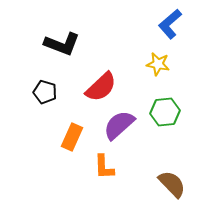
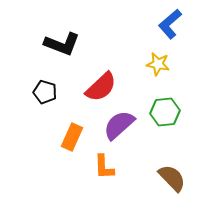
brown semicircle: moved 6 px up
